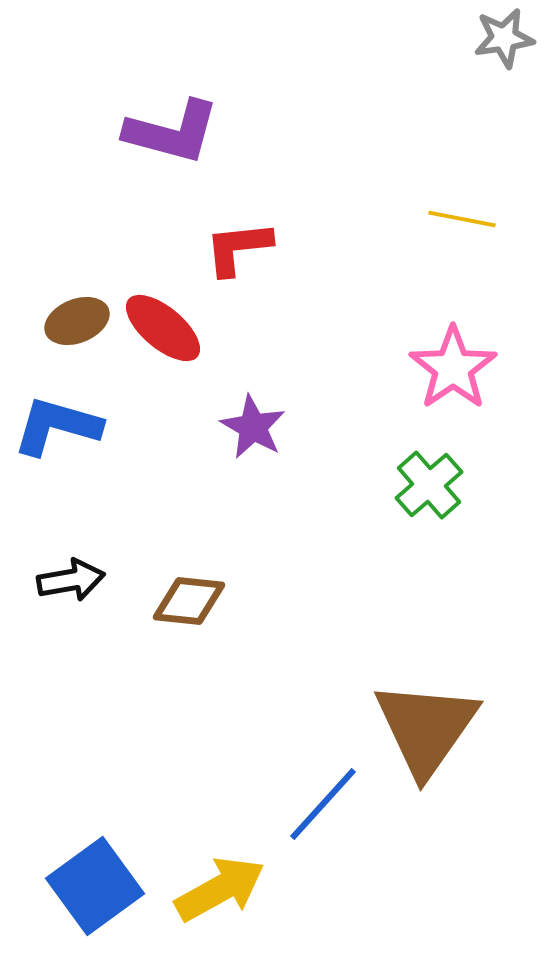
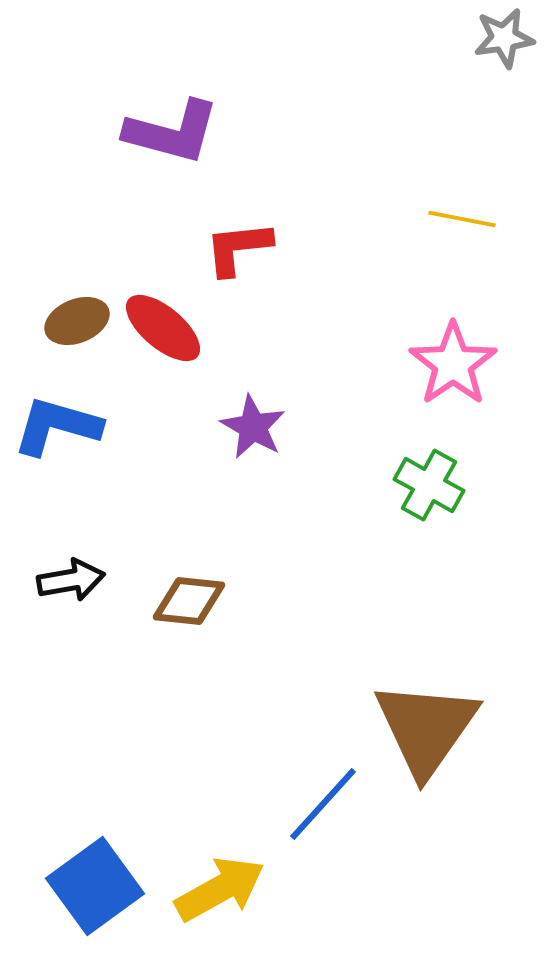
pink star: moved 4 px up
green cross: rotated 20 degrees counterclockwise
